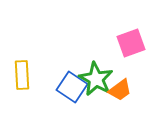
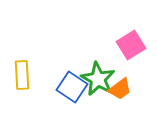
pink square: moved 2 px down; rotated 12 degrees counterclockwise
green star: moved 2 px right
orange trapezoid: moved 1 px up
